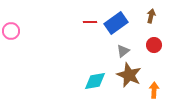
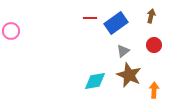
red line: moved 4 px up
